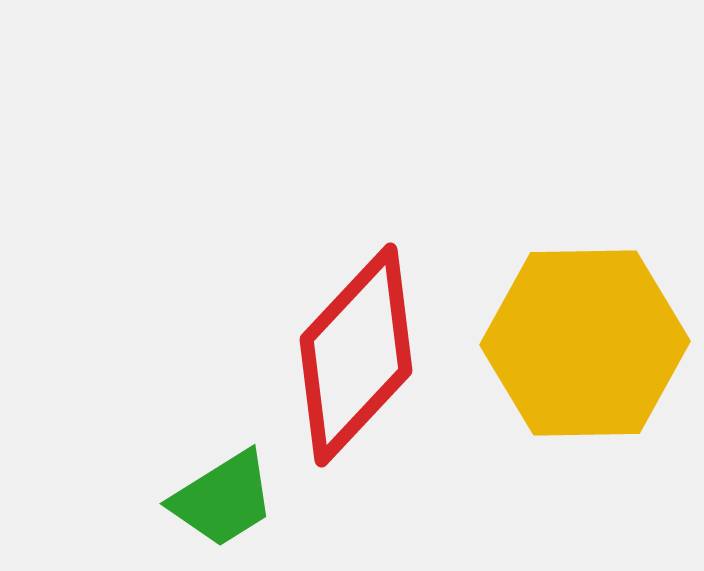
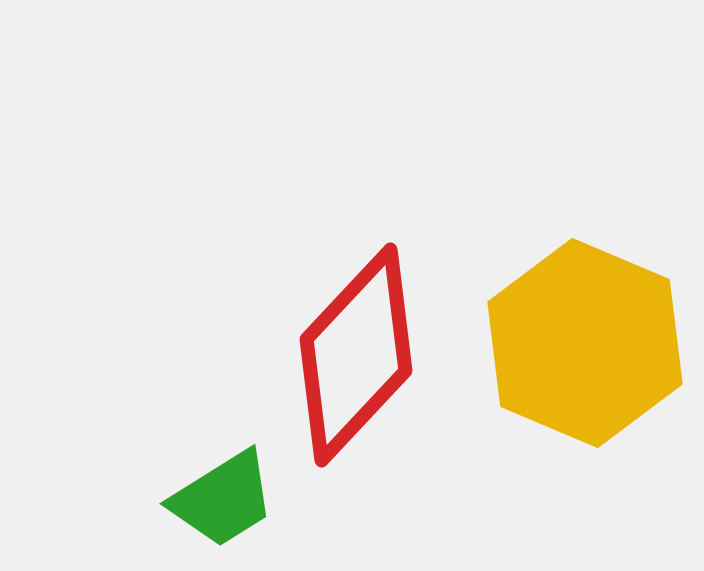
yellow hexagon: rotated 24 degrees clockwise
